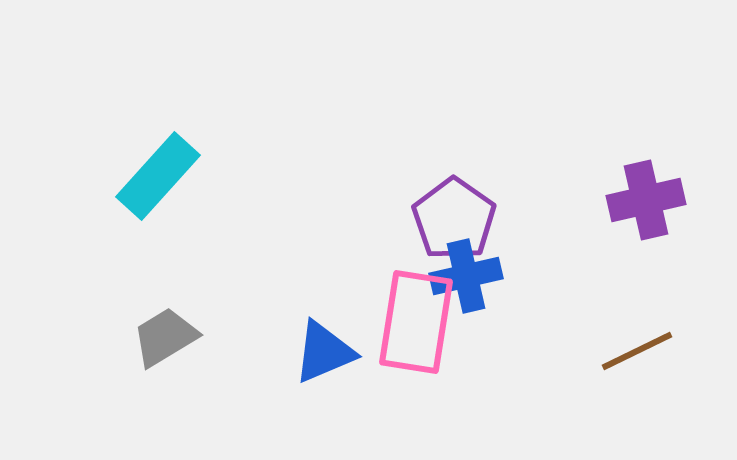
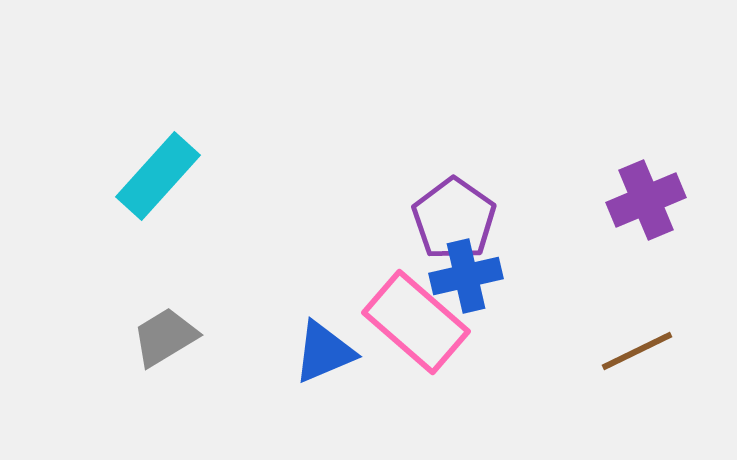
purple cross: rotated 10 degrees counterclockwise
pink rectangle: rotated 58 degrees counterclockwise
